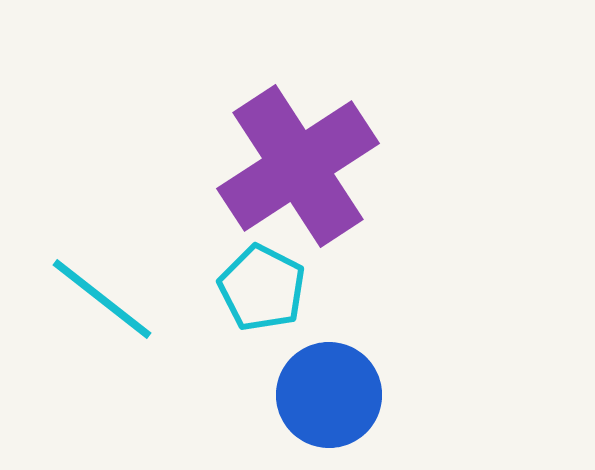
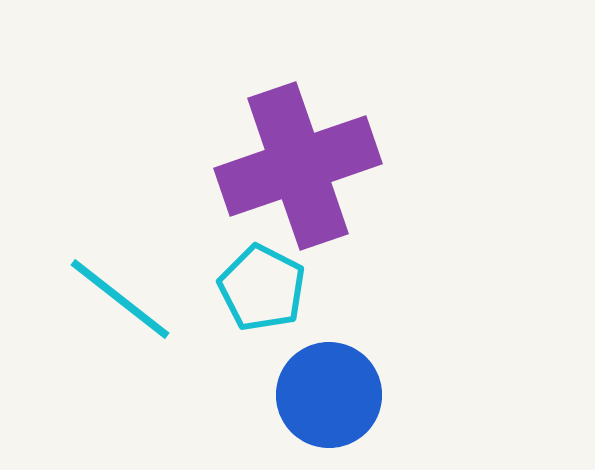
purple cross: rotated 14 degrees clockwise
cyan line: moved 18 px right
